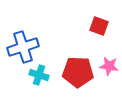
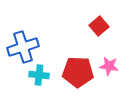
red square: rotated 30 degrees clockwise
cyan cross: rotated 12 degrees counterclockwise
